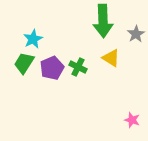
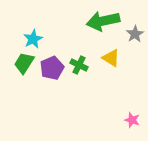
green arrow: rotated 80 degrees clockwise
gray star: moved 1 px left
green cross: moved 1 px right, 2 px up
